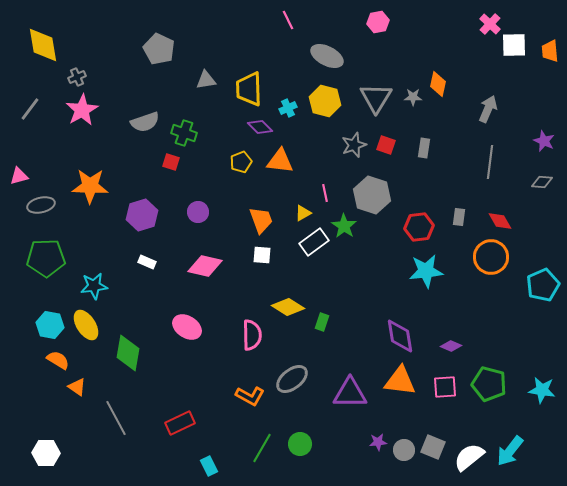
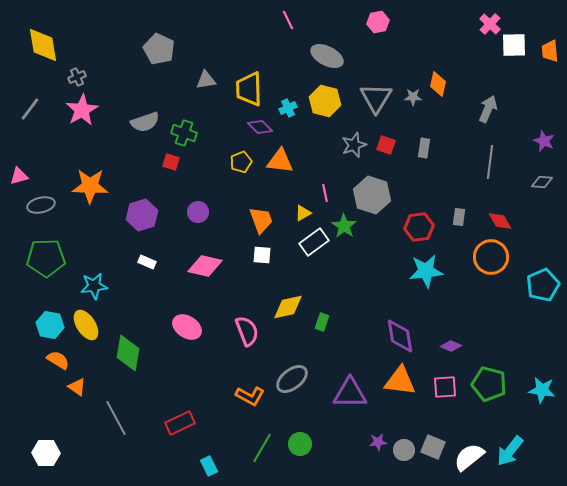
yellow diamond at (288, 307): rotated 44 degrees counterclockwise
pink semicircle at (252, 335): moved 5 px left, 4 px up; rotated 20 degrees counterclockwise
